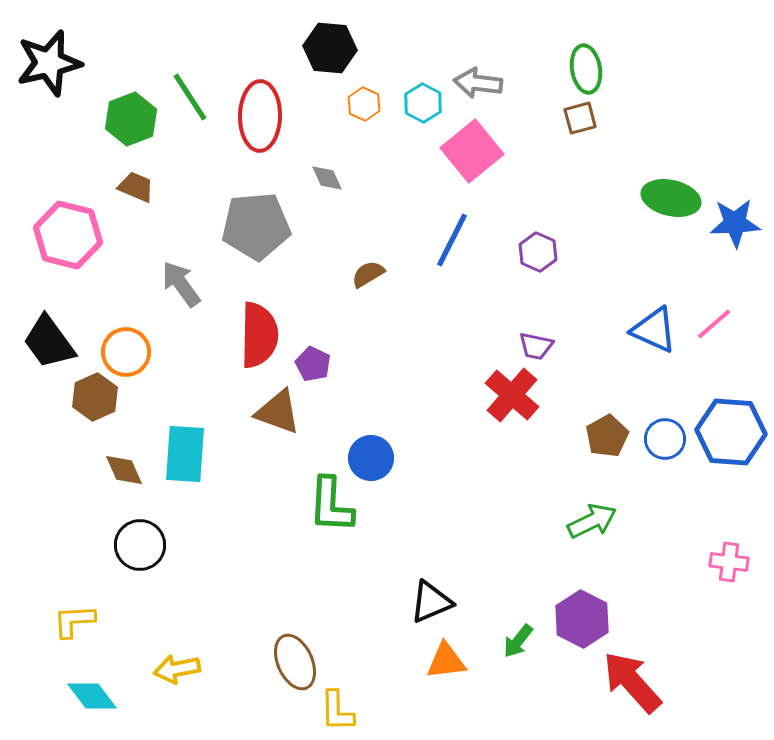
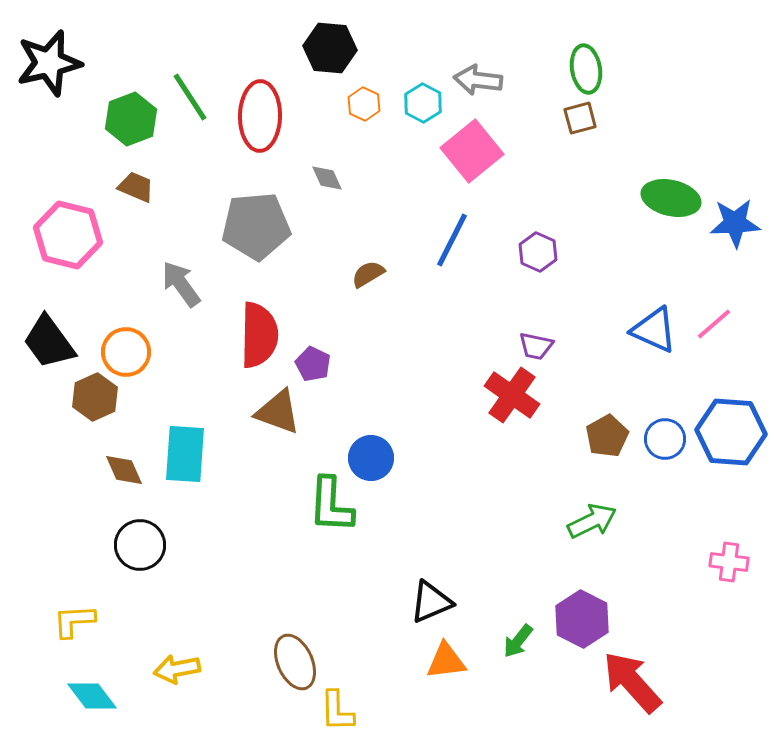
gray arrow at (478, 83): moved 3 px up
red cross at (512, 395): rotated 6 degrees counterclockwise
